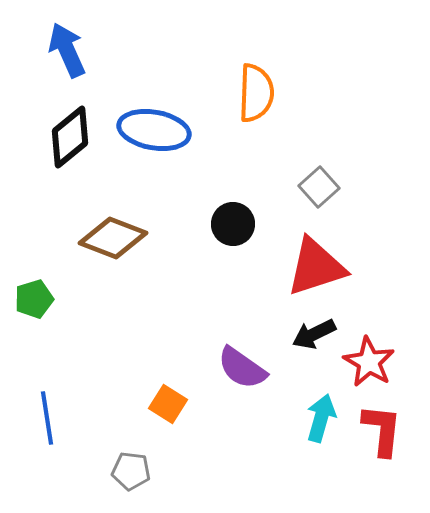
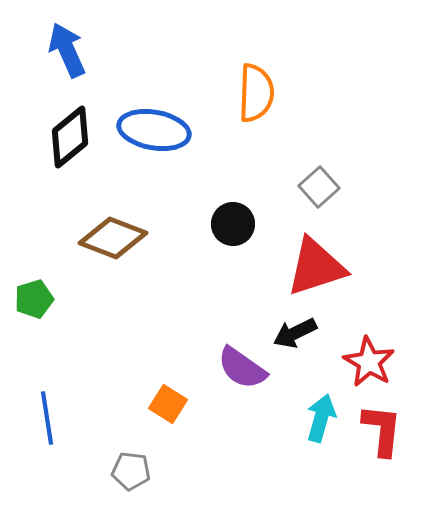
black arrow: moved 19 px left, 1 px up
